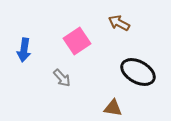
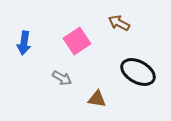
blue arrow: moved 7 px up
gray arrow: rotated 18 degrees counterclockwise
brown triangle: moved 16 px left, 9 px up
